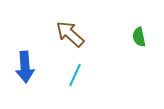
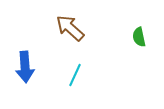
brown arrow: moved 6 px up
